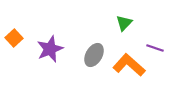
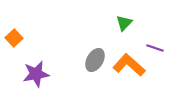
purple star: moved 14 px left, 25 px down; rotated 12 degrees clockwise
gray ellipse: moved 1 px right, 5 px down
